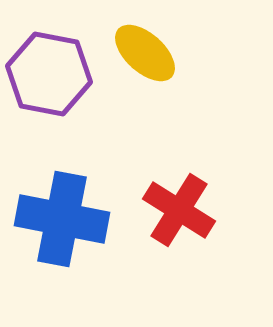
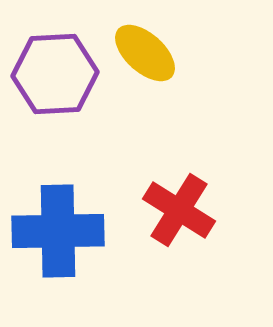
purple hexagon: moved 6 px right; rotated 14 degrees counterclockwise
blue cross: moved 4 px left, 12 px down; rotated 12 degrees counterclockwise
